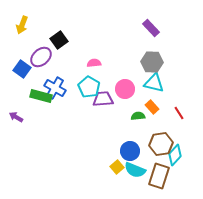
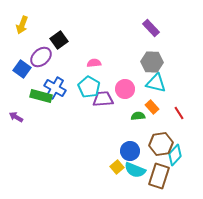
cyan triangle: moved 2 px right
